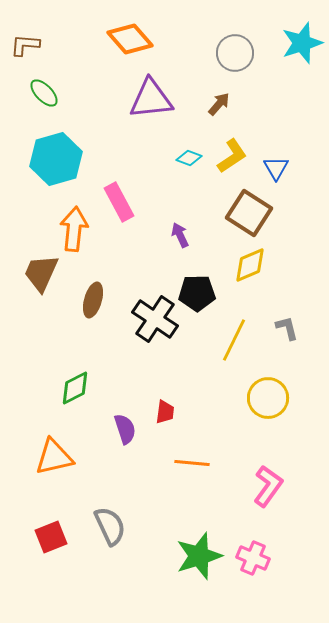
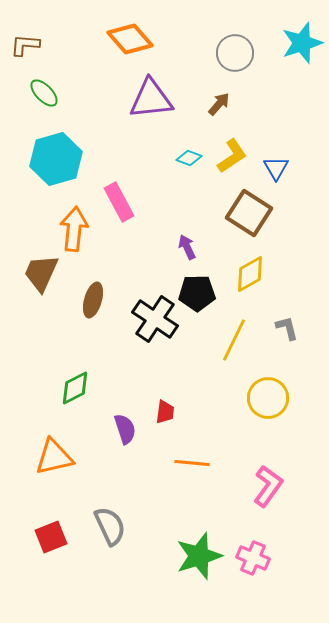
purple arrow: moved 7 px right, 12 px down
yellow diamond: moved 9 px down; rotated 6 degrees counterclockwise
